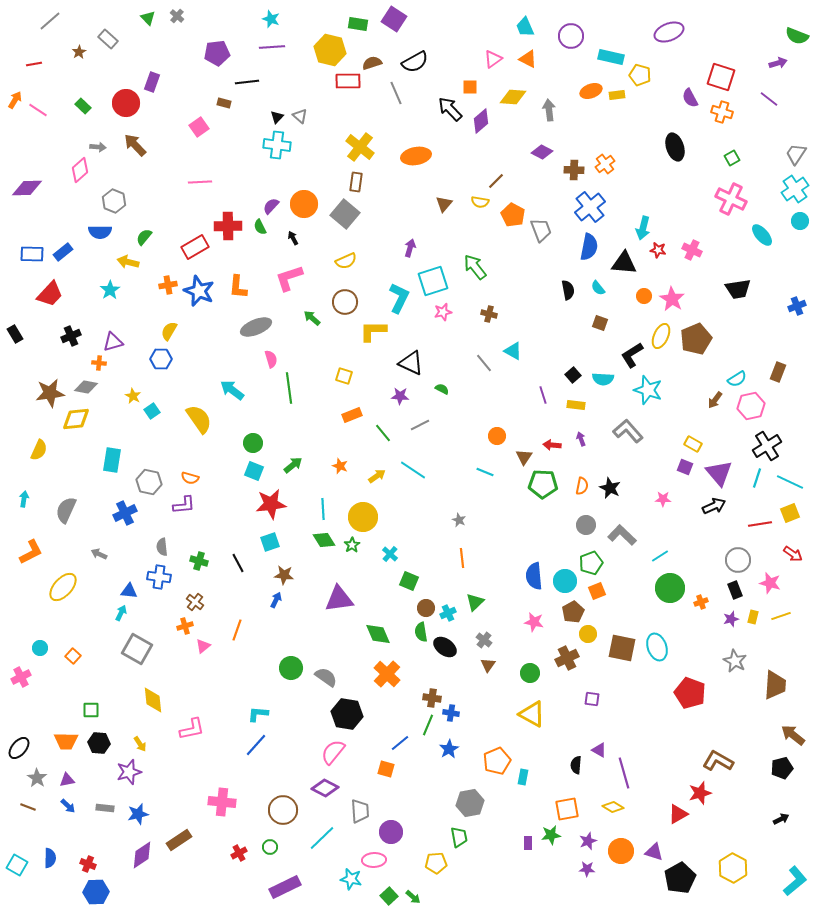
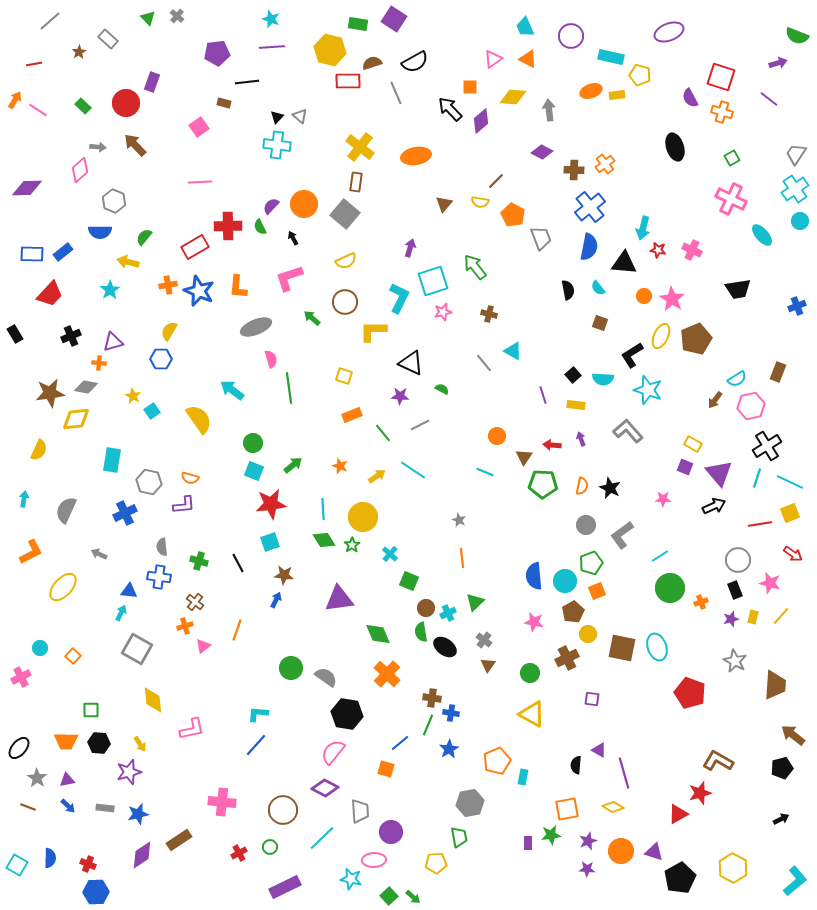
gray trapezoid at (541, 230): moved 8 px down
gray L-shape at (622, 535): rotated 80 degrees counterclockwise
yellow line at (781, 616): rotated 30 degrees counterclockwise
